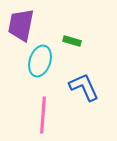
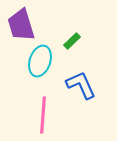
purple trapezoid: rotated 28 degrees counterclockwise
green rectangle: rotated 60 degrees counterclockwise
blue L-shape: moved 3 px left, 2 px up
